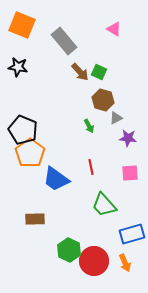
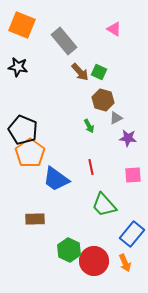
pink square: moved 3 px right, 2 px down
blue rectangle: rotated 35 degrees counterclockwise
